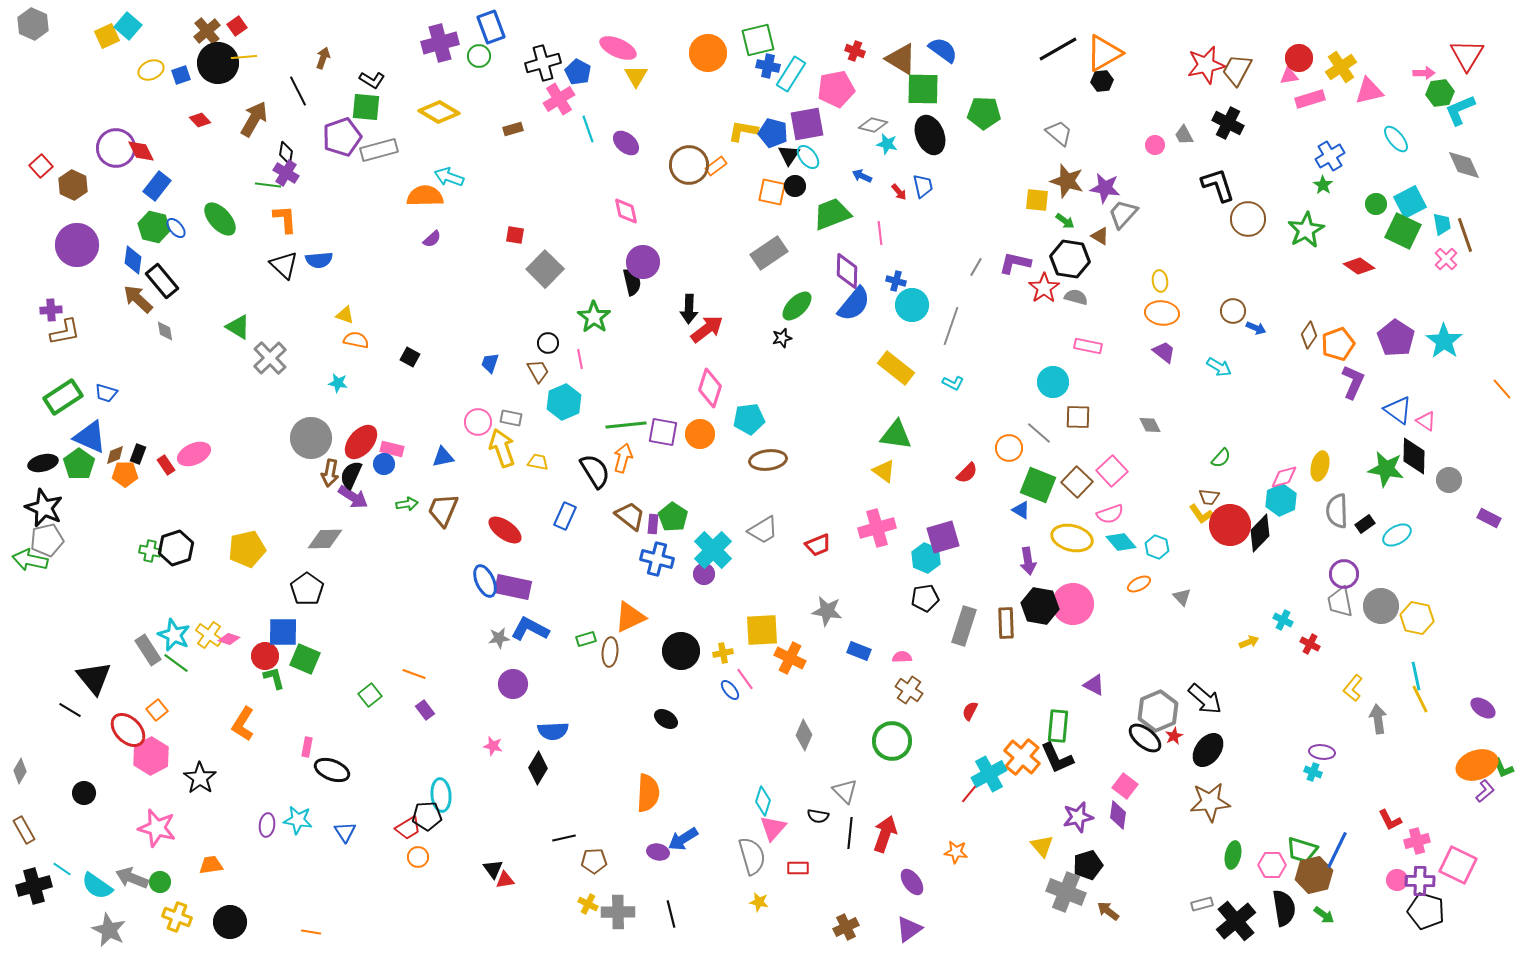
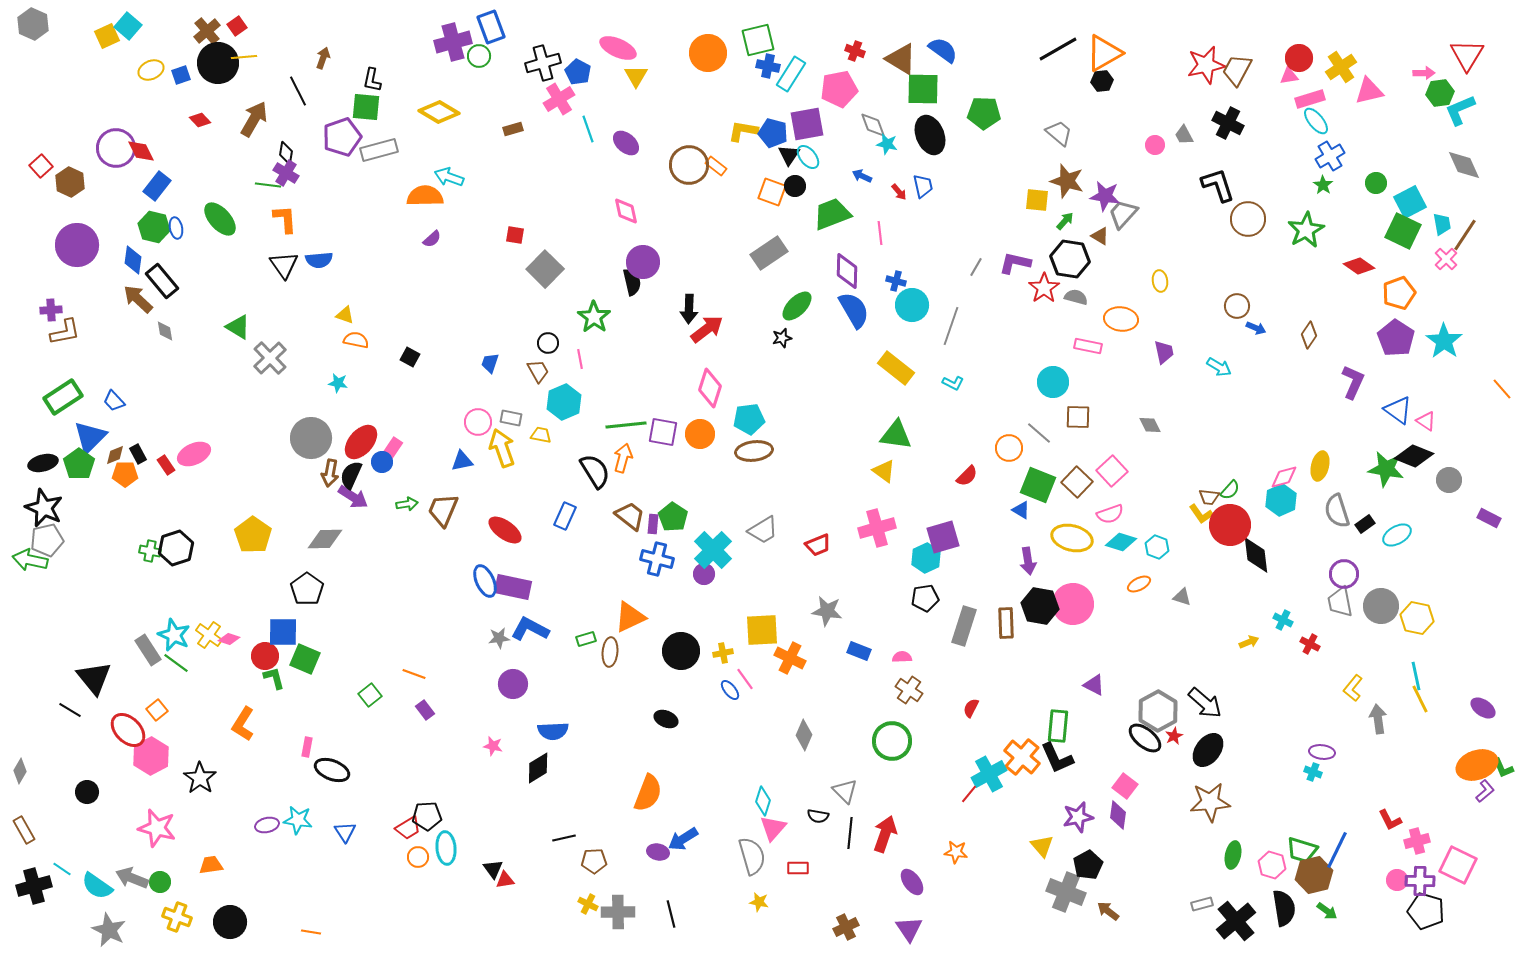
purple cross at (440, 43): moved 13 px right, 1 px up
black L-shape at (372, 80): rotated 70 degrees clockwise
pink pentagon at (836, 89): moved 3 px right
gray diamond at (873, 125): rotated 56 degrees clockwise
cyan ellipse at (1396, 139): moved 80 px left, 18 px up
orange rectangle at (716, 166): rotated 75 degrees clockwise
brown hexagon at (73, 185): moved 3 px left, 3 px up
purple star at (1105, 188): moved 8 px down
orange square at (772, 192): rotated 8 degrees clockwise
green circle at (1376, 204): moved 21 px up
green arrow at (1065, 221): rotated 84 degrees counterclockwise
blue ellipse at (176, 228): rotated 30 degrees clockwise
brown line at (1465, 235): rotated 52 degrees clockwise
black triangle at (284, 265): rotated 12 degrees clockwise
blue semicircle at (854, 304): moved 6 px down; rotated 69 degrees counterclockwise
brown circle at (1233, 311): moved 4 px right, 5 px up
orange ellipse at (1162, 313): moved 41 px left, 6 px down
orange pentagon at (1338, 344): moved 61 px right, 51 px up
purple trapezoid at (1164, 352): rotated 40 degrees clockwise
blue trapezoid at (106, 393): moved 8 px right, 8 px down; rotated 30 degrees clockwise
blue triangle at (90, 437): rotated 51 degrees clockwise
pink rectangle at (392, 449): rotated 70 degrees counterclockwise
black rectangle at (138, 454): rotated 48 degrees counterclockwise
black diamond at (1414, 456): rotated 69 degrees counterclockwise
blue triangle at (443, 457): moved 19 px right, 4 px down
green semicircle at (1221, 458): moved 9 px right, 32 px down
brown ellipse at (768, 460): moved 14 px left, 9 px up
yellow trapezoid at (538, 462): moved 3 px right, 27 px up
blue circle at (384, 464): moved 2 px left, 2 px up
red semicircle at (967, 473): moved 3 px down
gray semicircle at (1337, 511): rotated 16 degrees counterclockwise
black diamond at (1260, 533): moved 4 px left, 22 px down; rotated 51 degrees counterclockwise
cyan diamond at (1121, 542): rotated 32 degrees counterclockwise
yellow pentagon at (247, 549): moved 6 px right, 14 px up; rotated 24 degrees counterclockwise
cyan hexagon at (926, 558): rotated 12 degrees clockwise
gray triangle at (1182, 597): rotated 30 degrees counterclockwise
black arrow at (1205, 699): moved 4 px down
red semicircle at (970, 711): moved 1 px right, 3 px up
gray hexagon at (1158, 711): rotated 6 degrees counterclockwise
black ellipse at (666, 719): rotated 10 degrees counterclockwise
black diamond at (538, 768): rotated 28 degrees clockwise
black circle at (84, 793): moved 3 px right, 1 px up
orange semicircle at (648, 793): rotated 18 degrees clockwise
cyan ellipse at (441, 795): moved 5 px right, 53 px down
purple ellipse at (267, 825): rotated 70 degrees clockwise
black pentagon at (1088, 865): rotated 12 degrees counterclockwise
pink hexagon at (1272, 865): rotated 16 degrees clockwise
green arrow at (1324, 915): moved 3 px right, 4 px up
purple triangle at (909, 929): rotated 28 degrees counterclockwise
